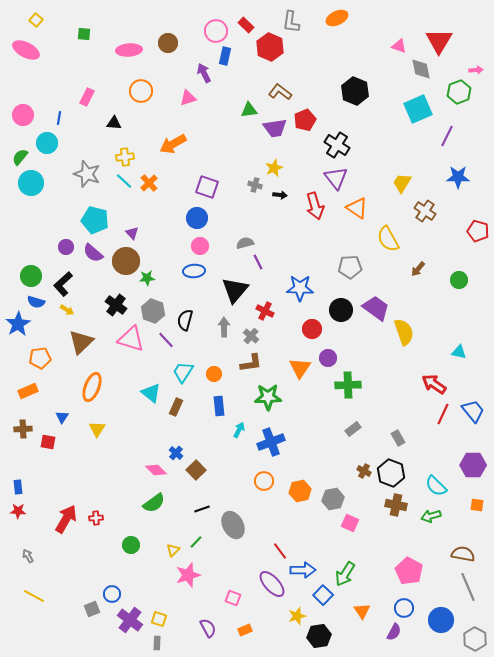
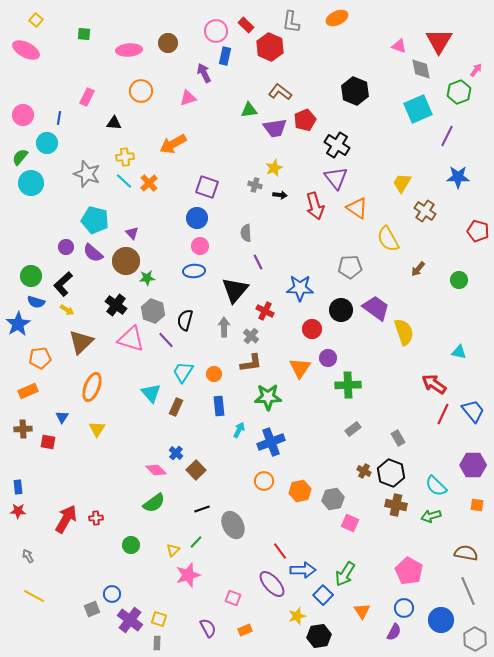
pink arrow at (476, 70): rotated 48 degrees counterclockwise
gray semicircle at (245, 243): moved 1 px right, 10 px up; rotated 78 degrees counterclockwise
cyan triangle at (151, 393): rotated 10 degrees clockwise
brown semicircle at (463, 554): moved 3 px right, 1 px up
gray line at (468, 587): moved 4 px down
